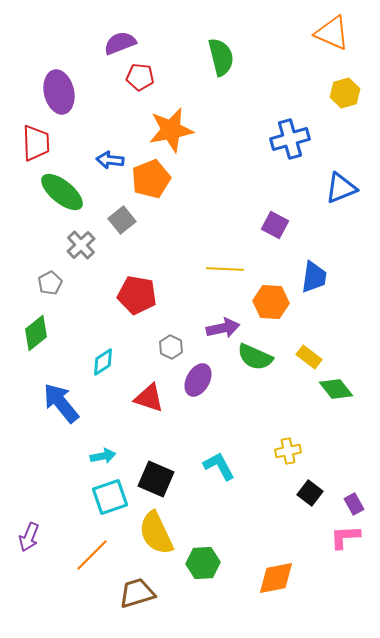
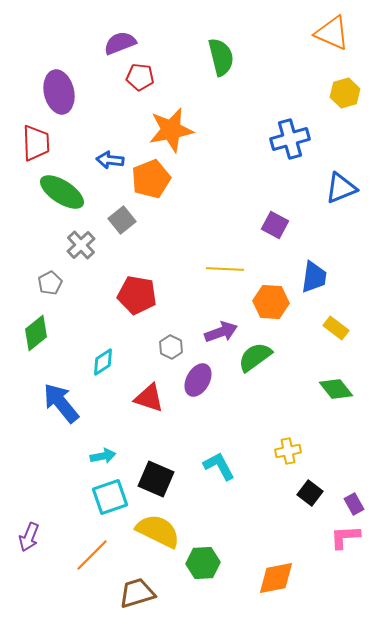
green ellipse at (62, 192): rotated 6 degrees counterclockwise
purple arrow at (223, 328): moved 2 px left, 4 px down; rotated 8 degrees counterclockwise
green semicircle at (255, 357): rotated 120 degrees clockwise
yellow rectangle at (309, 357): moved 27 px right, 29 px up
yellow semicircle at (156, 533): moved 2 px right, 2 px up; rotated 141 degrees clockwise
